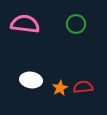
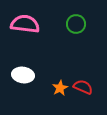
white ellipse: moved 8 px left, 5 px up
red semicircle: rotated 30 degrees clockwise
